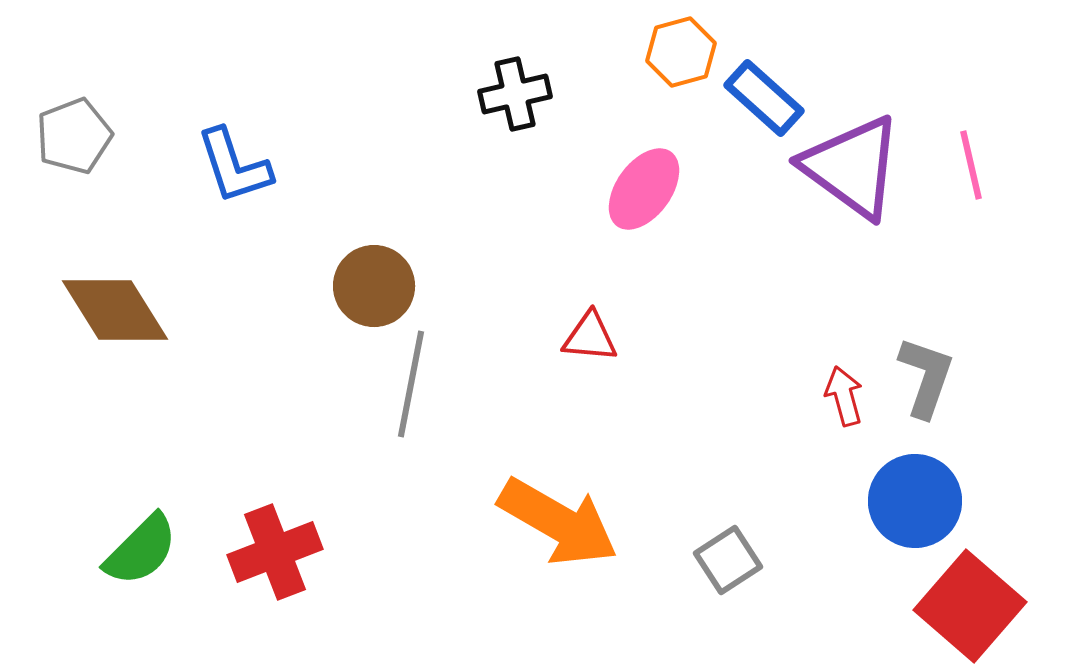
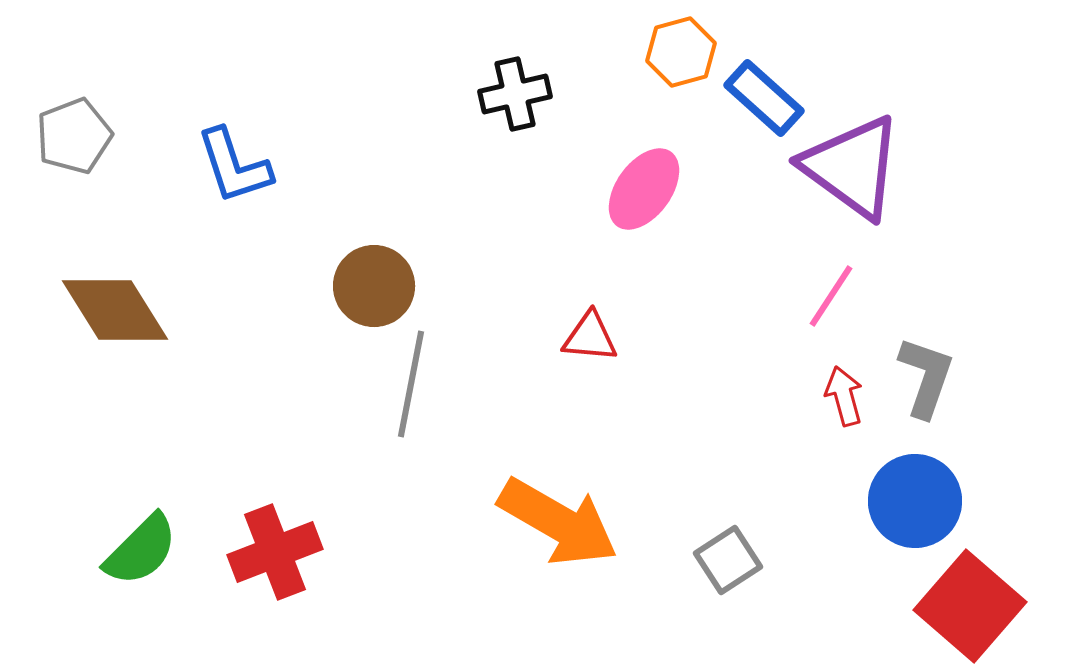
pink line: moved 140 px left, 131 px down; rotated 46 degrees clockwise
